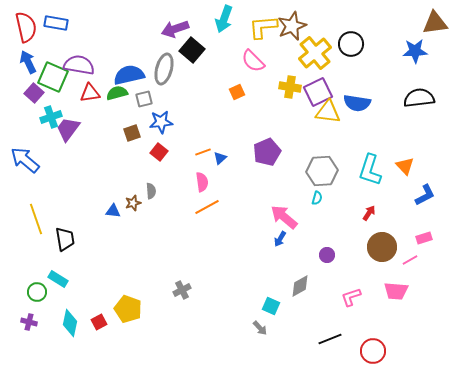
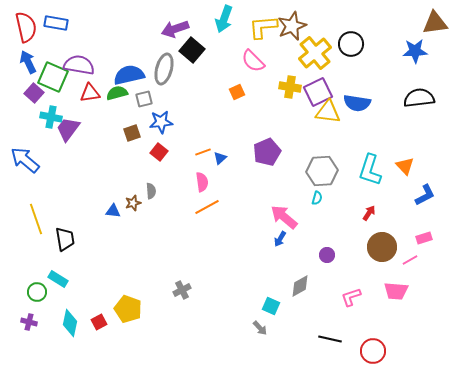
cyan cross at (51, 117): rotated 30 degrees clockwise
black line at (330, 339): rotated 35 degrees clockwise
